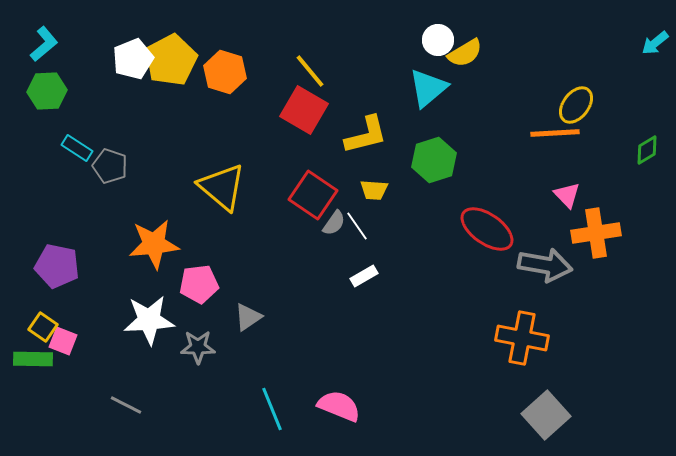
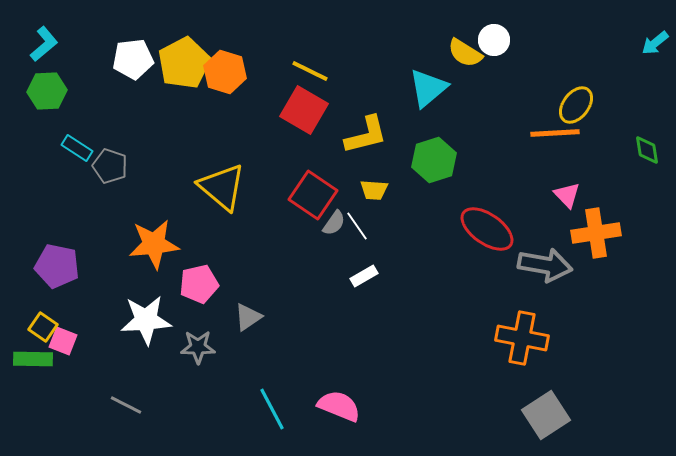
white circle at (438, 40): moved 56 px right
yellow semicircle at (465, 53): rotated 63 degrees clockwise
white pentagon at (133, 59): rotated 15 degrees clockwise
yellow pentagon at (171, 60): moved 13 px right, 3 px down
yellow line at (310, 71): rotated 24 degrees counterclockwise
green diamond at (647, 150): rotated 68 degrees counterclockwise
pink pentagon at (199, 284): rotated 6 degrees counterclockwise
white star at (149, 320): moved 3 px left
cyan line at (272, 409): rotated 6 degrees counterclockwise
gray square at (546, 415): rotated 9 degrees clockwise
